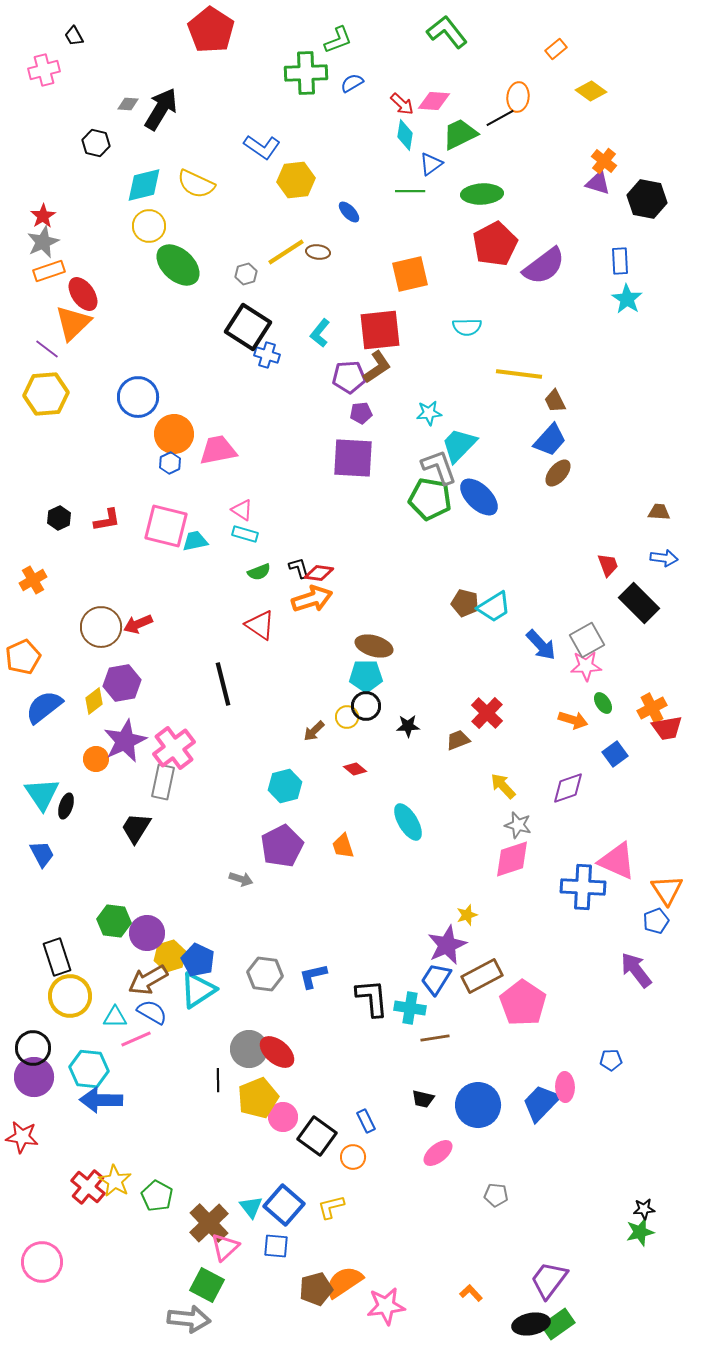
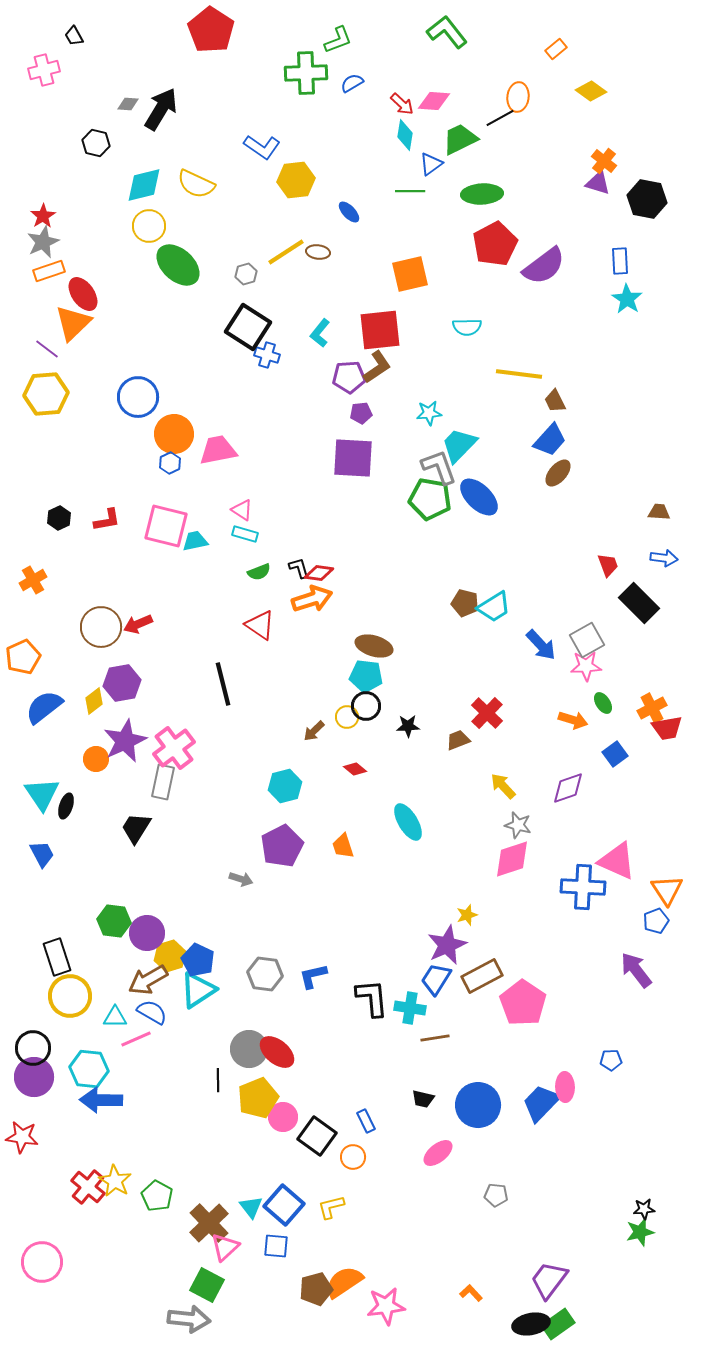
green trapezoid at (460, 134): moved 5 px down
cyan pentagon at (366, 676): rotated 8 degrees clockwise
